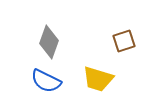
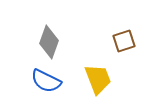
yellow trapezoid: rotated 128 degrees counterclockwise
